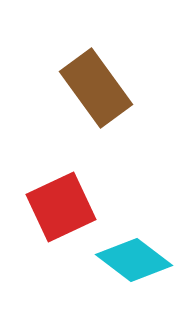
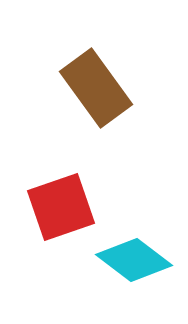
red square: rotated 6 degrees clockwise
